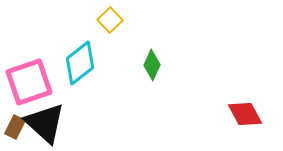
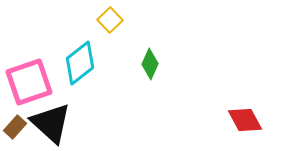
green diamond: moved 2 px left, 1 px up
red diamond: moved 6 px down
black triangle: moved 6 px right
brown rectangle: rotated 15 degrees clockwise
